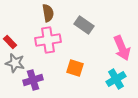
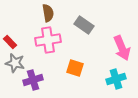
cyan cross: rotated 12 degrees clockwise
